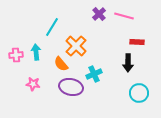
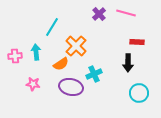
pink line: moved 2 px right, 3 px up
pink cross: moved 1 px left, 1 px down
orange semicircle: rotated 84 degrees counterclockwise
